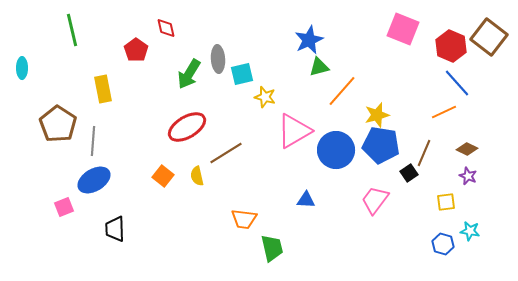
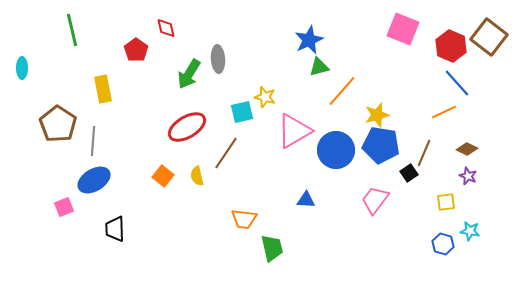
cyan square at (242, 74): moved 38 px down
brown line at (226, 153): rotated 24 degrees counterclockwise
